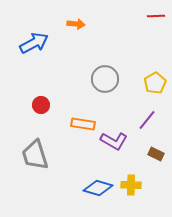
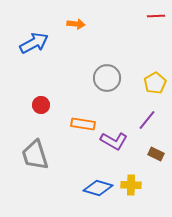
gray circle: moved 2 px right, 1 px up
